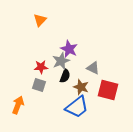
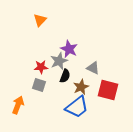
gray star: moved 2 px left
brown star: rotated 28 degrees clockwise
